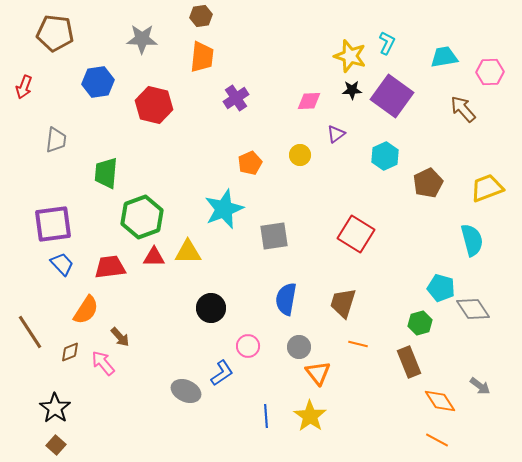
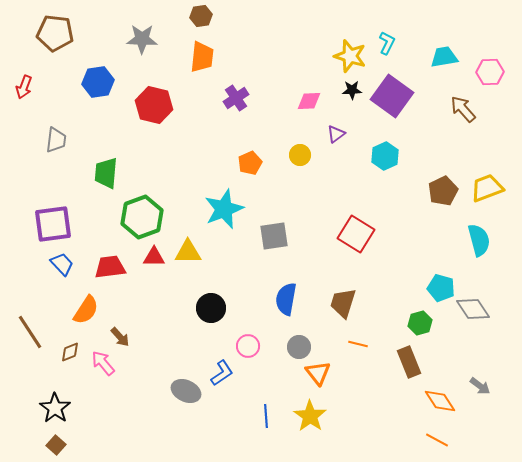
brown pentagon at (428, 183): moved 15 px right, 8 px down
cyan semicircle at (472, 240): moved 7 px right
